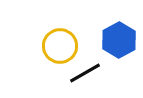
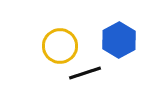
black line: rotated 12 degrees clockwise
